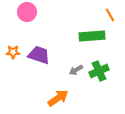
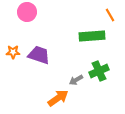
gray arrow: moved 10 px down
